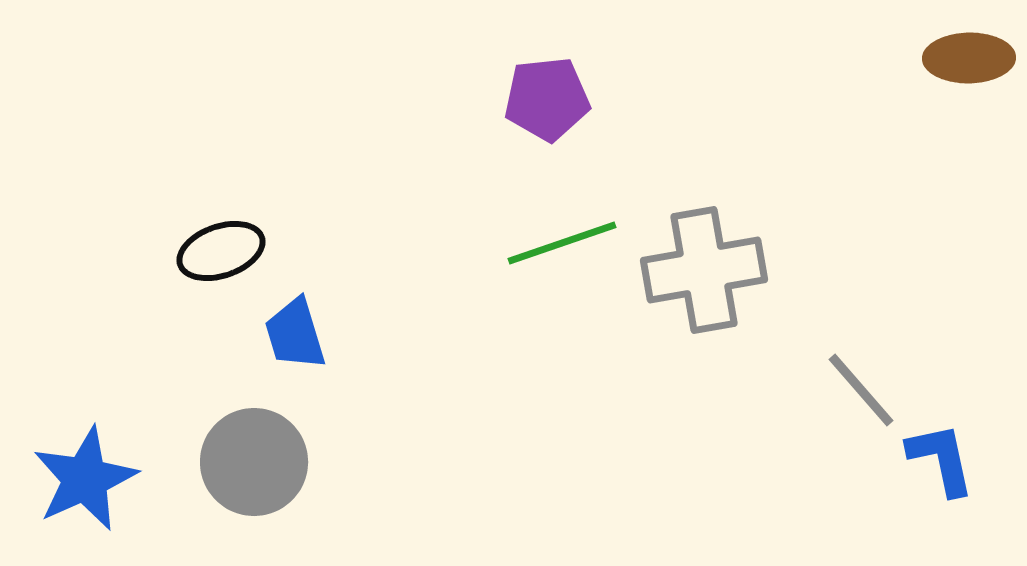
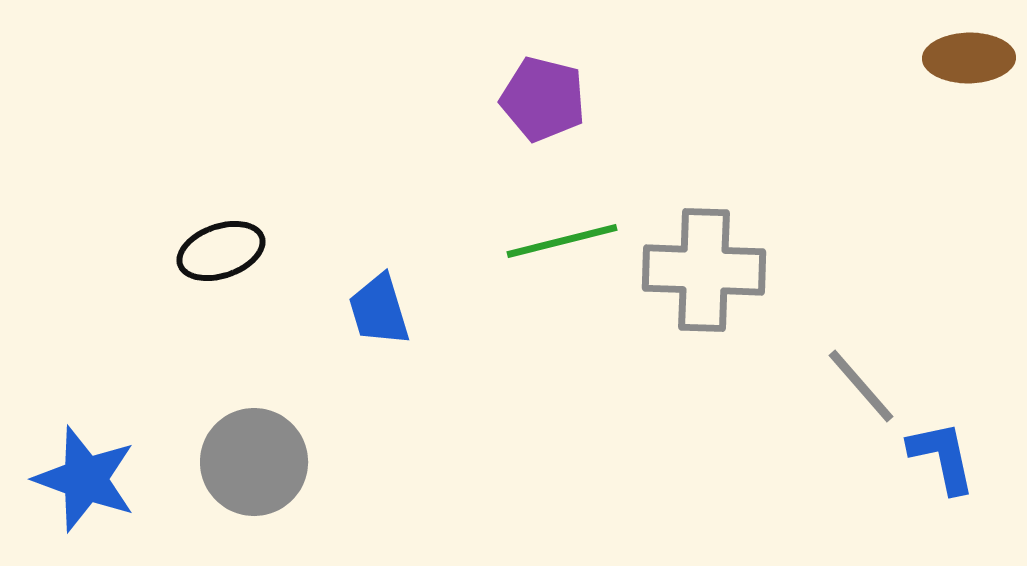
purple pentagon: moved 4 px left; rotated 20 degrees clockwise
green line: moved 2 px up; rotated 5 degrees clockwise
gray cross: rotated 12 degrees clockwise
blue trapezoid: moved 84 px right, 24 px up
gray line: moved 4 px up
blue L-shape: moved 1 px right, 2 px up
blue star: rotated 28 degrees counterclockwise
